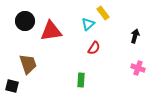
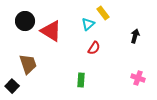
red triangle: rotated 40 degrees clockwise
pink cross: moved 10 px down
black square: rotated 32 degrees clockwise
